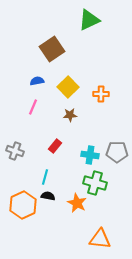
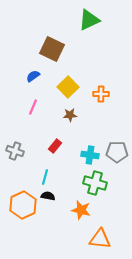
brown square: rotated 30 degrees counterclockwise
blue semicircle: moved 4 px left, 5 px up; rotated 24 degrees counterclockwise
orange star: moved 4 px right, 7 px down; rotated 12 degrees counterclockwise
